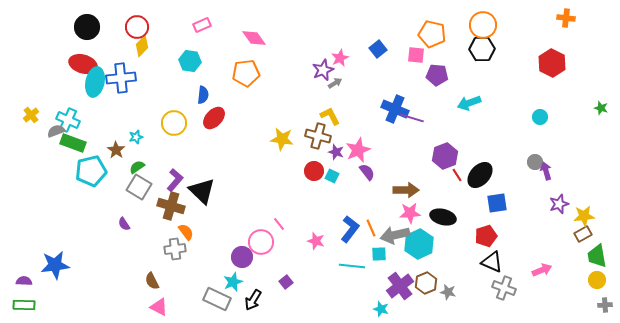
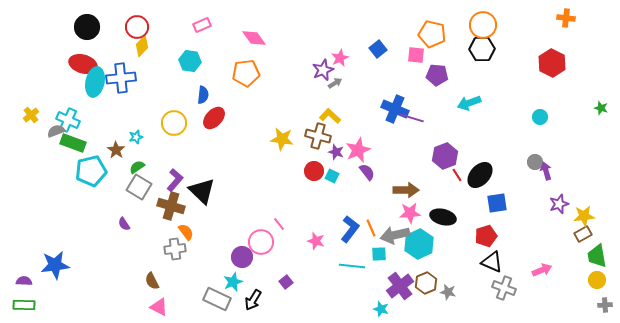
yellow L-shape at (330, 116): rotated 20 degrees counterclockwise
